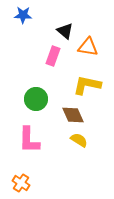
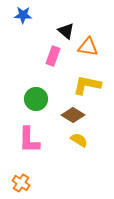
black triangle: moved 1 px right
brown diamond: rotated 35 degrees counterclockwise
